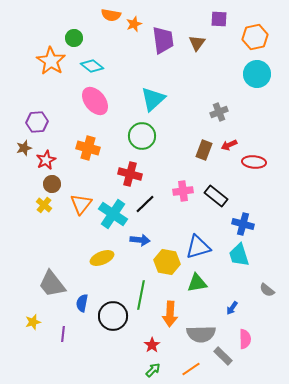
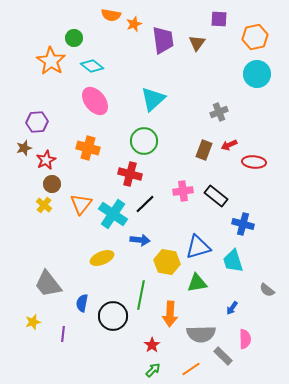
green circle at (142, 136): moved 2 px right, 5 px down
cyan trapezoid at (239, 255): moved 6 px left, 6 px down
gray trapezoid at (52, 284): moved 4 px left
